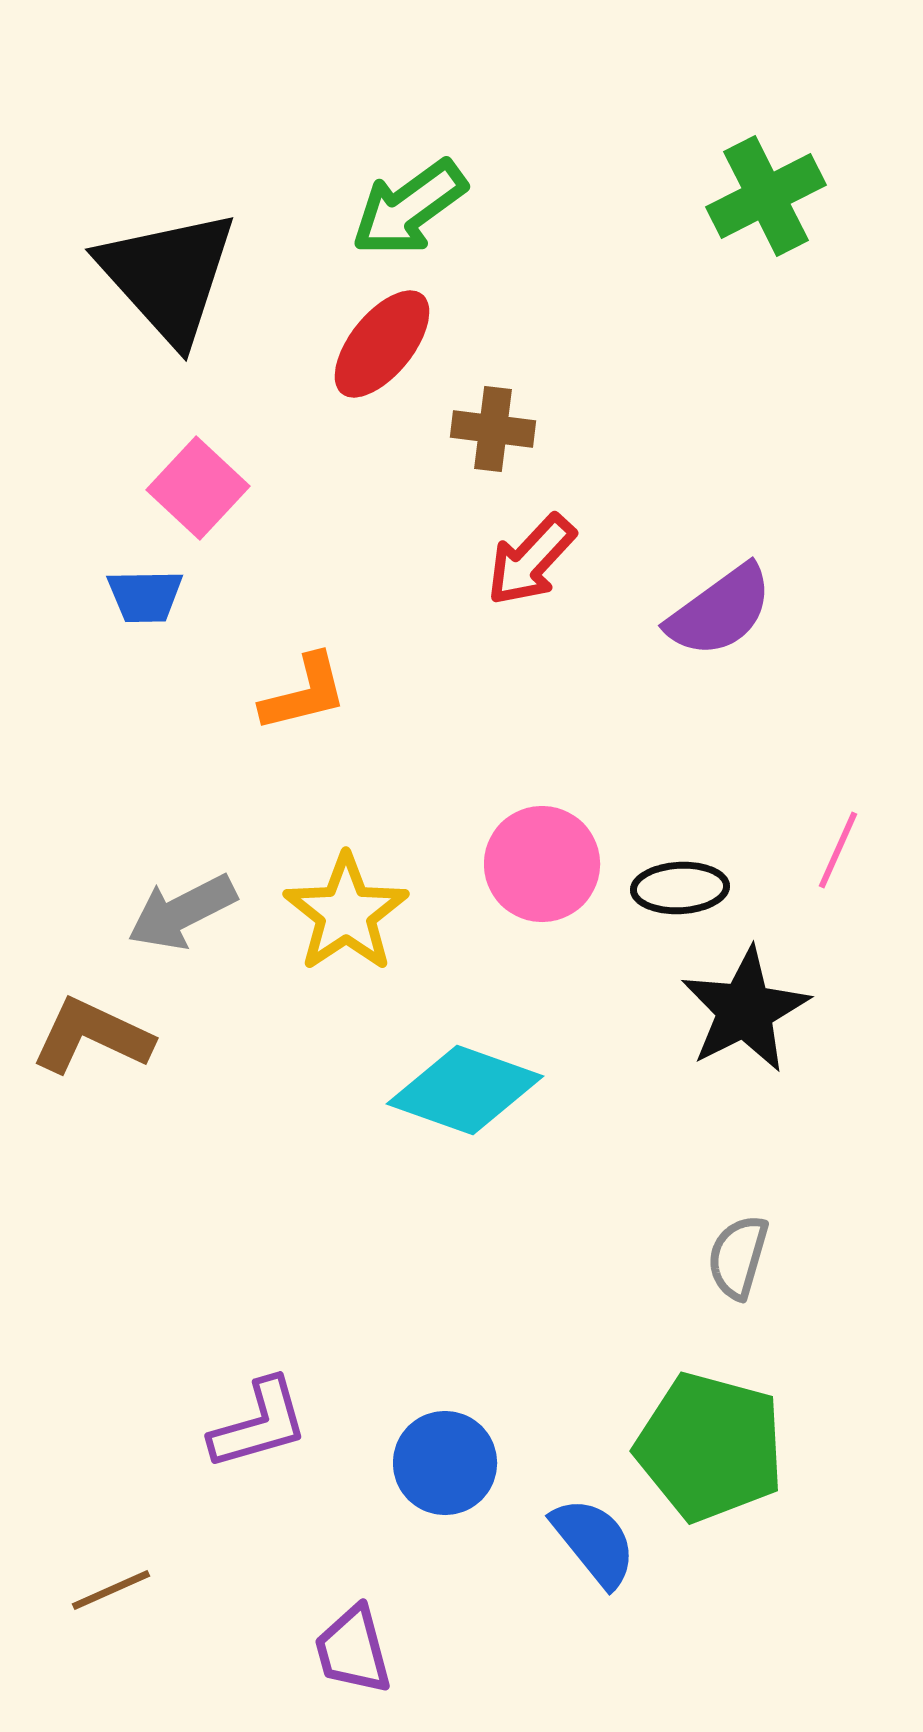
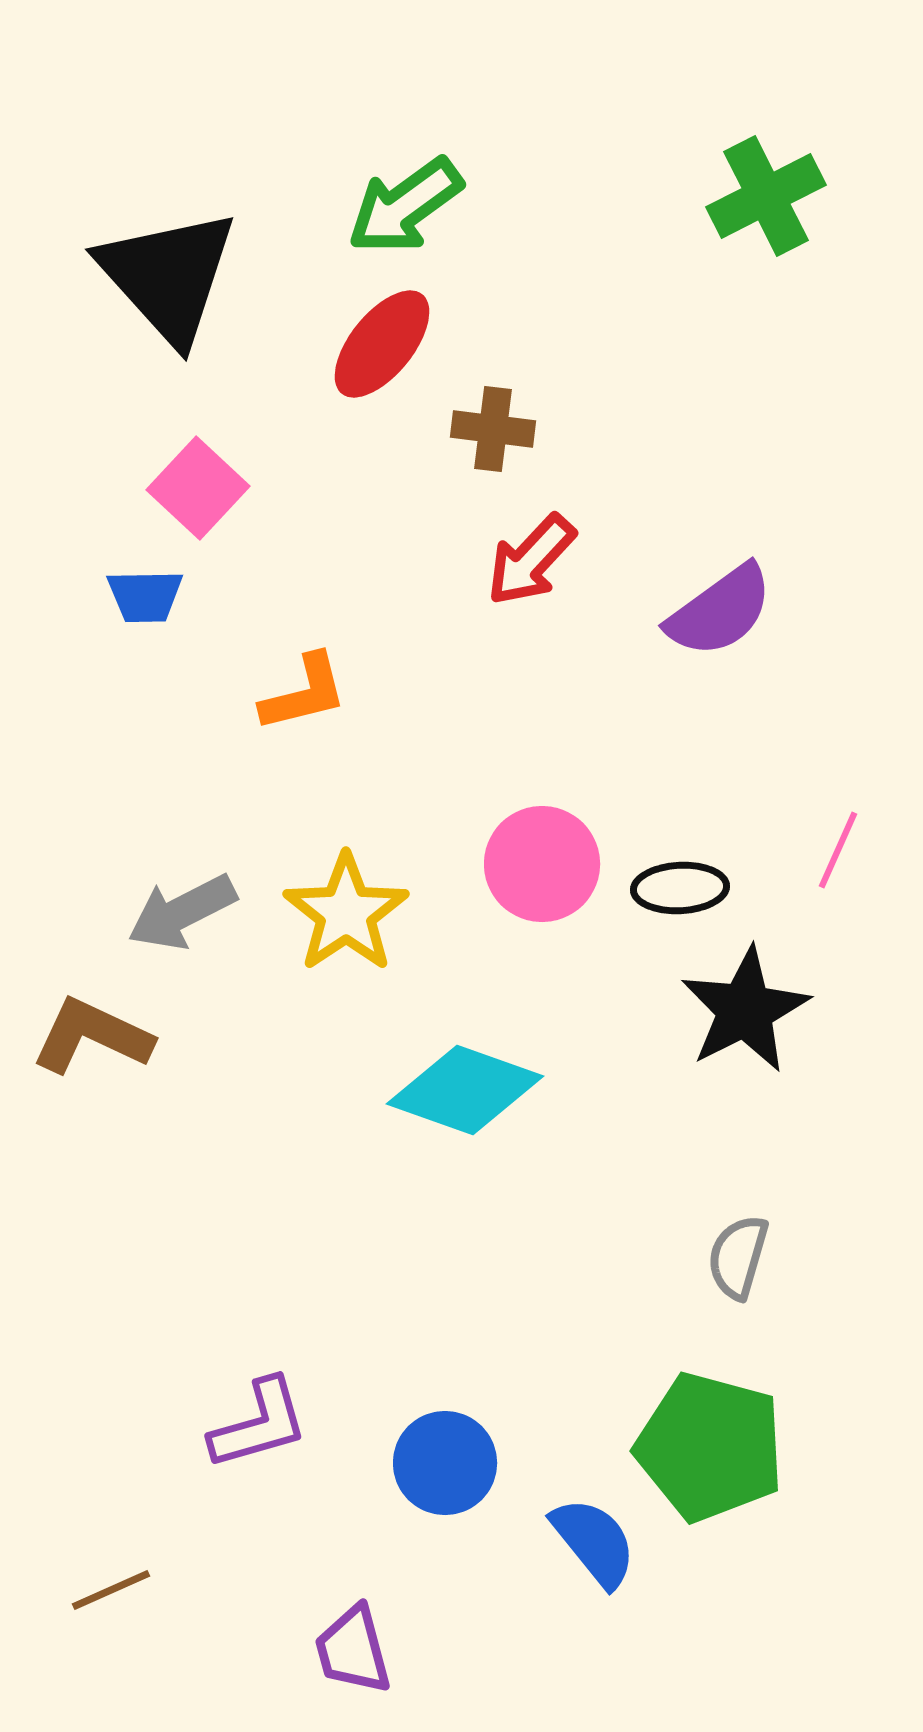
green arrow: moved 4 px left, 2 px up
